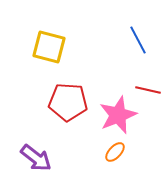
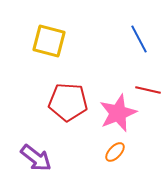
blue line: moved 1 px right, 1 px up
yellow square: moved 6 px up
pink star: moved 2 px up
